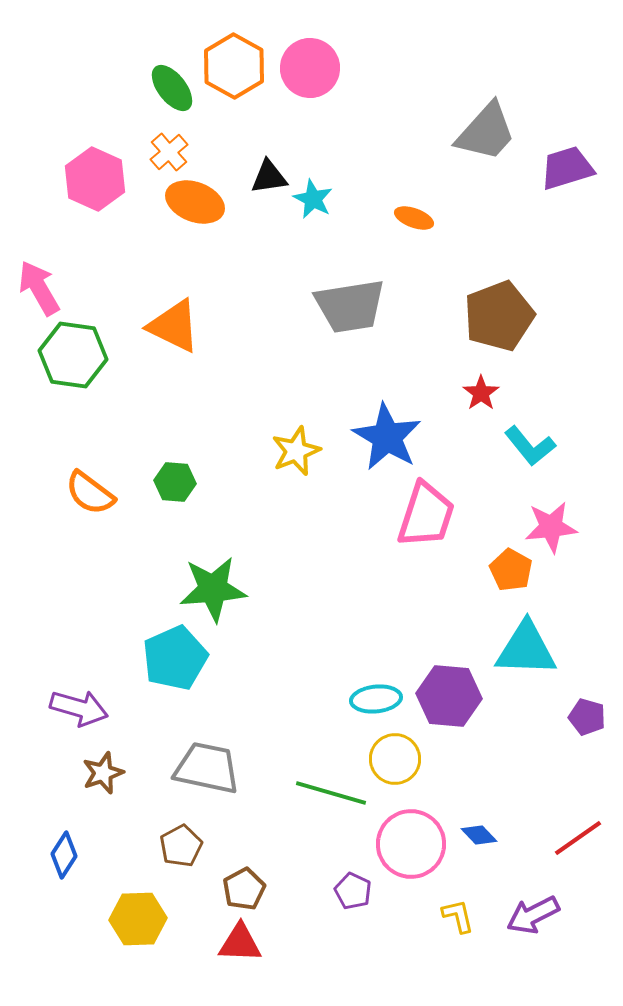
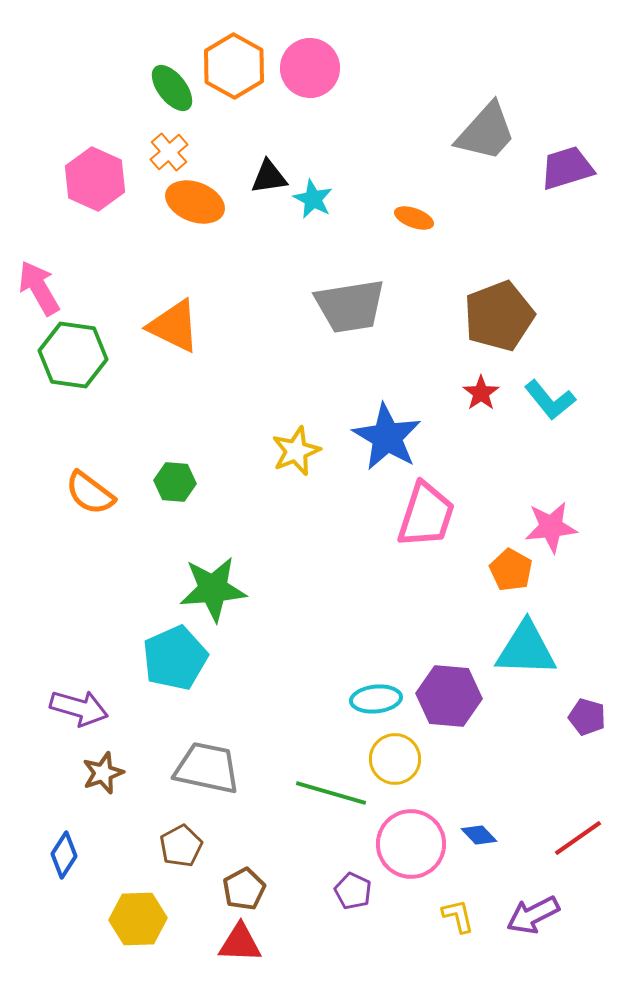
cyan L-shape at (530, 446): moved 20 px right, 46 px up
